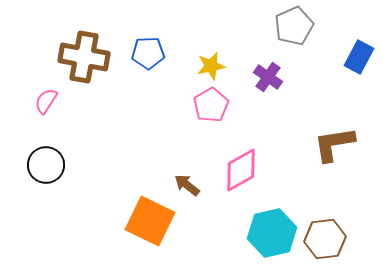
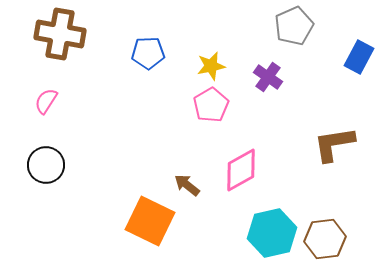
brown cross: moved 24 px left, 23 px up
